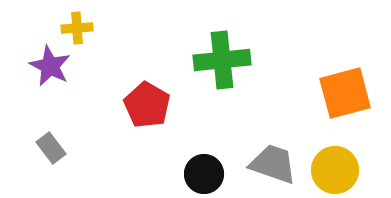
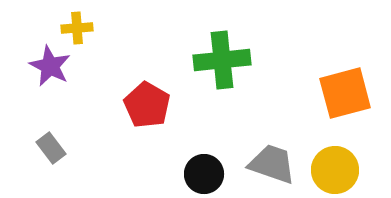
gray trapezoid: moved 1 px left
